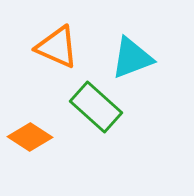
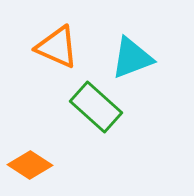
orange diamond: moved 28 px down
